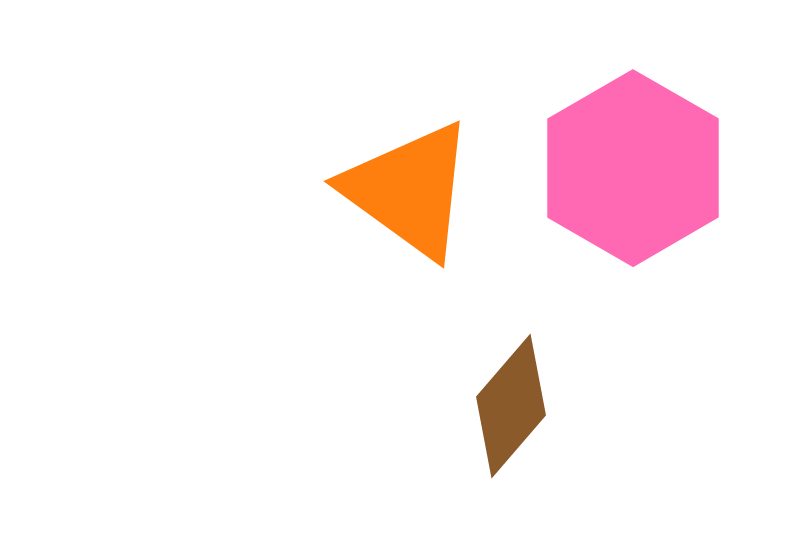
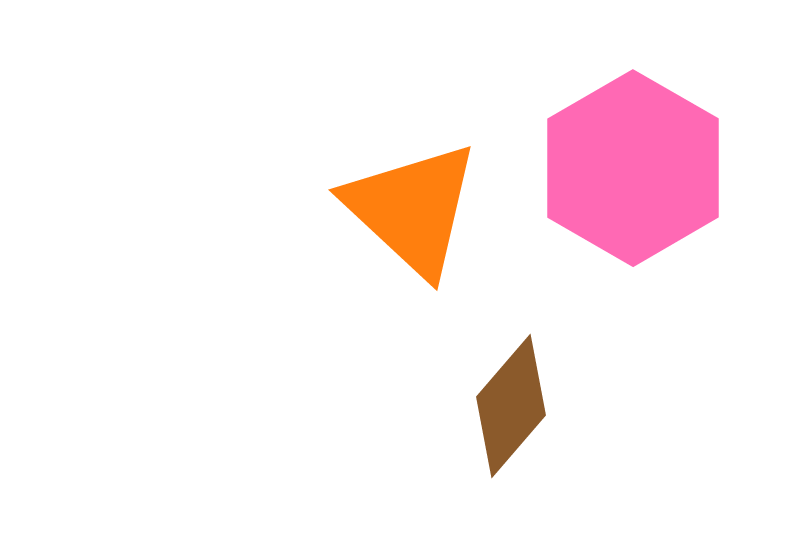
orange triangle: moved 3 px right, 19 px down; rotated 7 degrees clockwise
